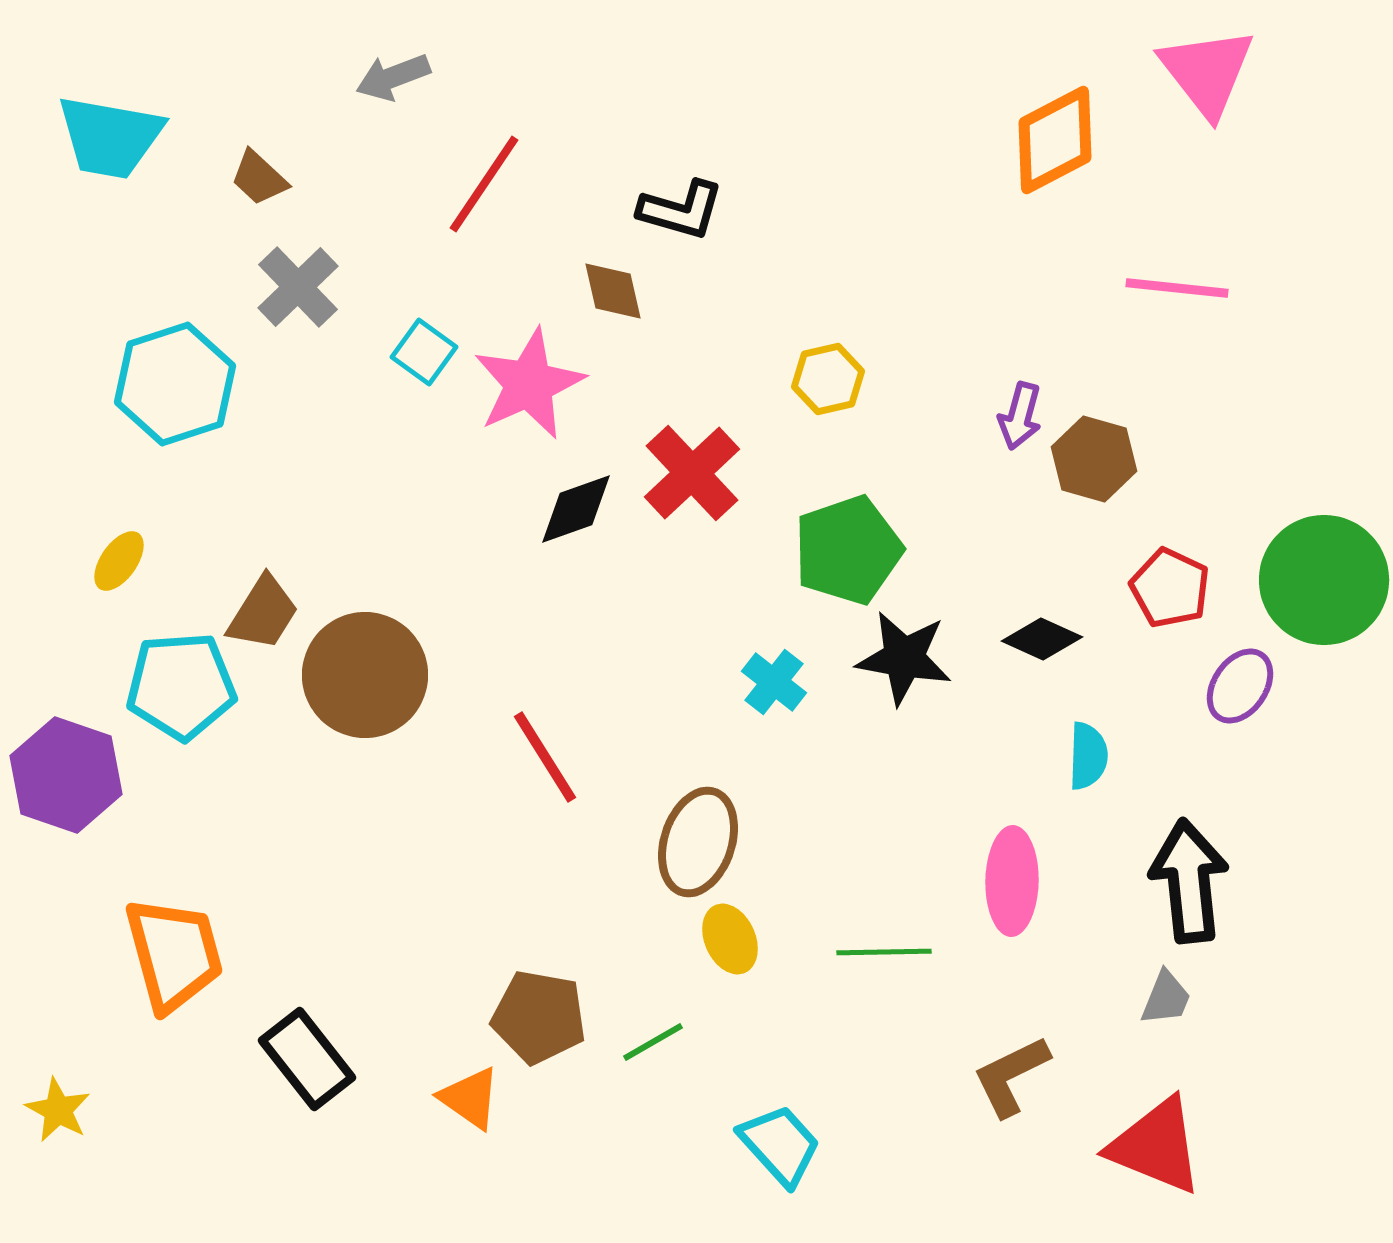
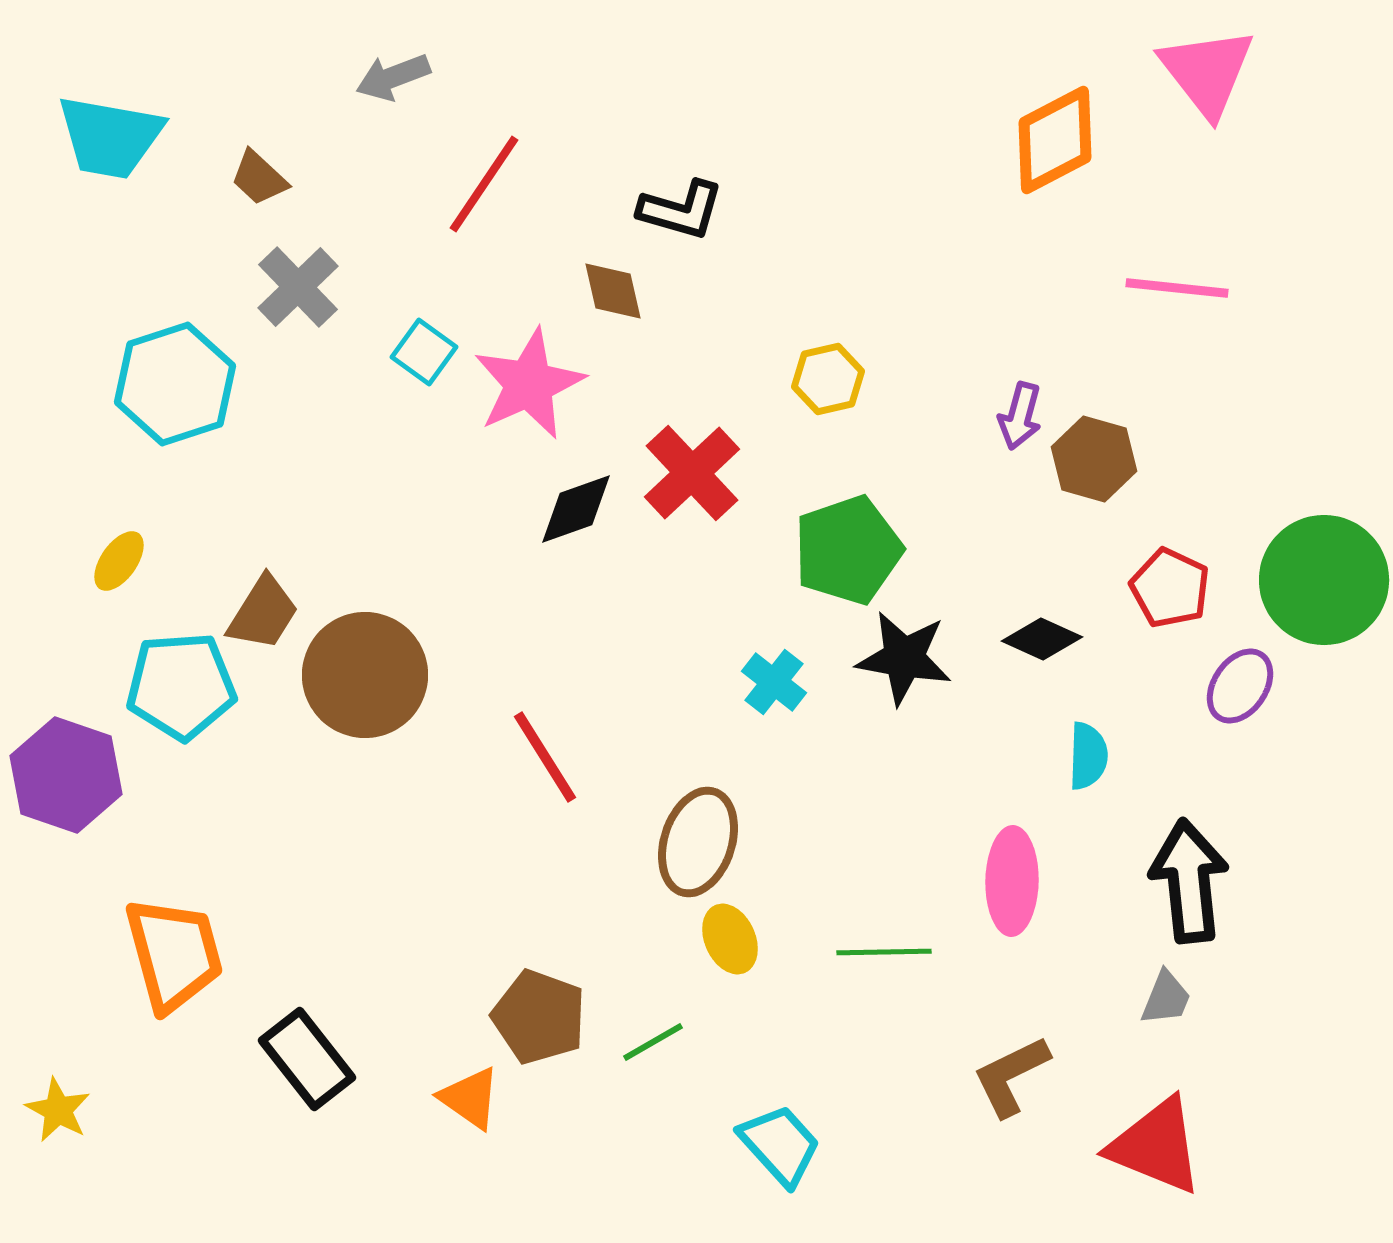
brown pentagon at (539, 1017): rotated 10 degrees clockwise
